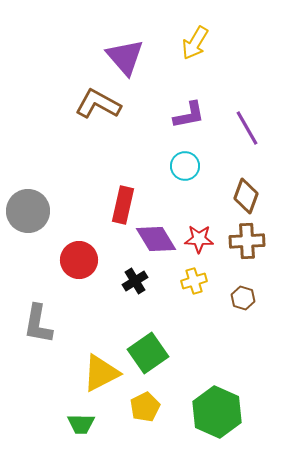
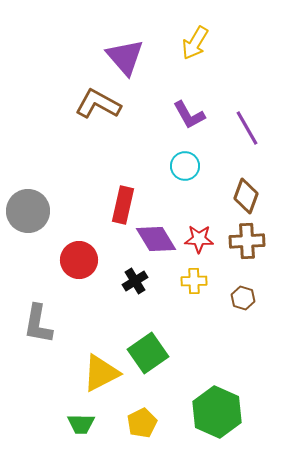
purple L-shape: rotated 72 degrees clockwise
yellow cross: rotated 15 degrees clockwise
yellow pentagon: moved 3 px left, 16 px down
